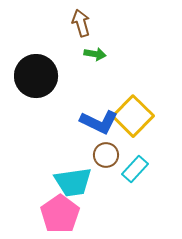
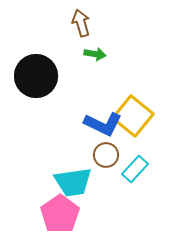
yellow square: rotated 6 degrees counterclockwise
blue L-shape: moved 4 px right, 2 px down
